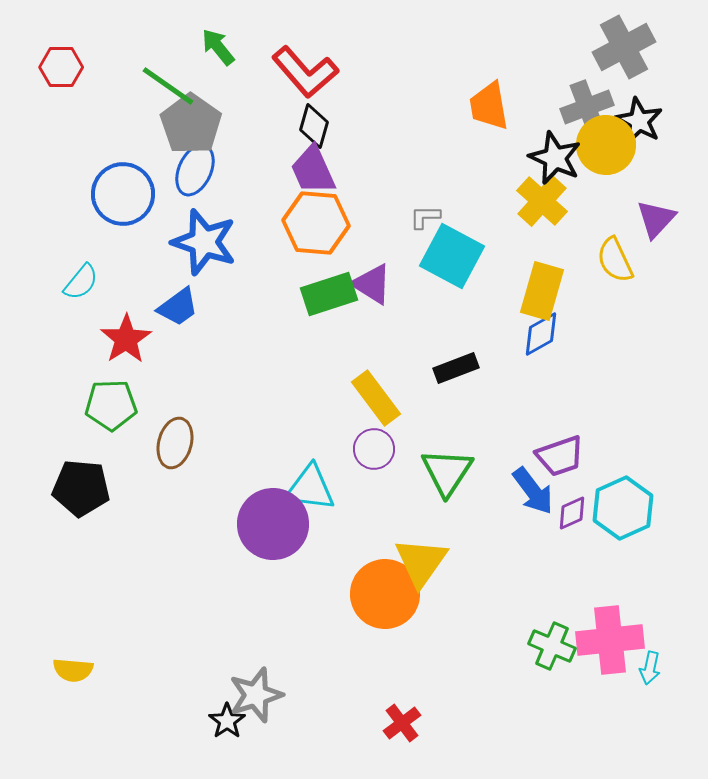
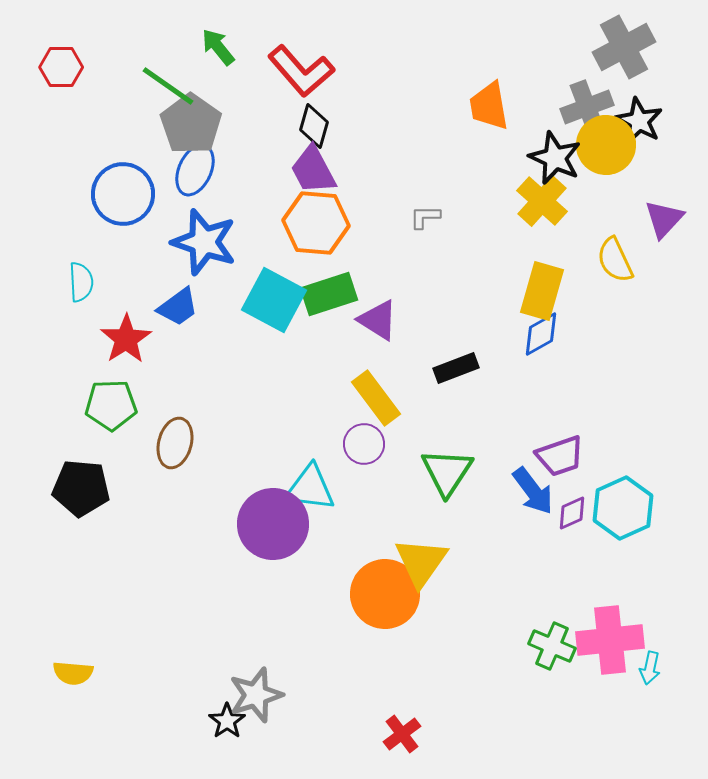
red L-shape at (305, 72): moved 4 px left, 1 px up
purple trapezoid at (313, 170): rotated 4 degrees counterclockwise
purple triangle at (656, 219): moved 8 px right
cyan square at (452, 256): moved 178 px left, 44 px down
cyan semicircle at (81, 282): rotated 42 degrees counterclockwise
purple triangle at (372, 284): moved 6 px right, 36 px down
purple circle at (374, 449): moved 10 px left, 5 px up
yellow semicircle at (73, 670): moved 3 px down
red cross at (402, 723): moved 11 px down
